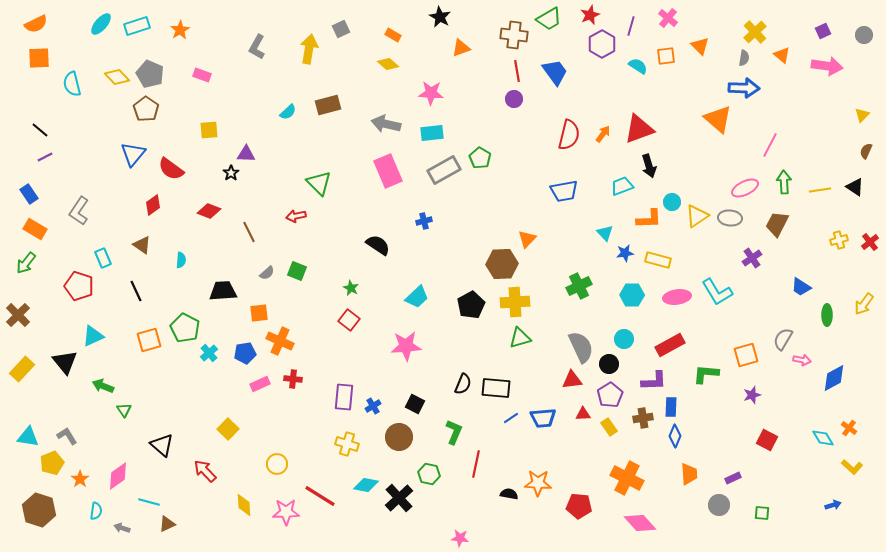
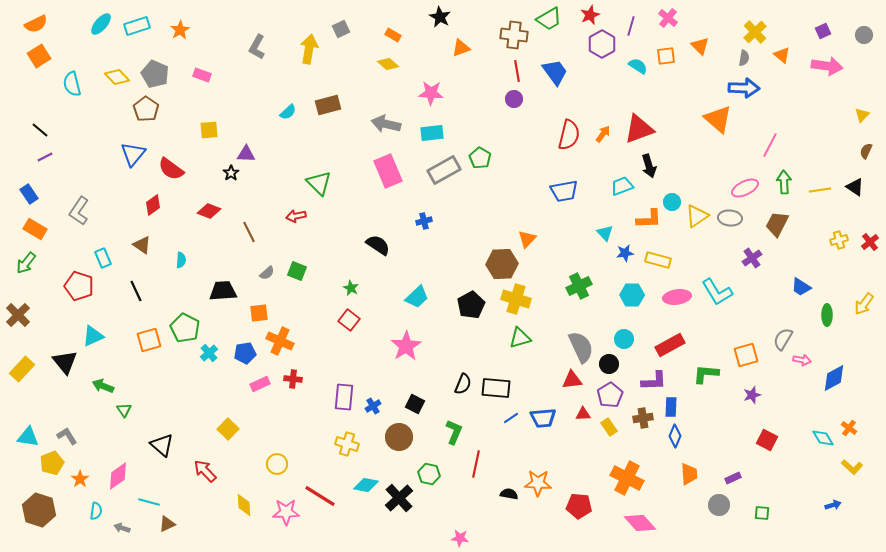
orange square at (39, 58): moved 2 px up; rotated 30 degrees counterclockwise
gray pentagon at (150, 74): moved 5 px right
yellow cross at (515, 302): moved 1 px right, 3 px up; rotated 20 degrees clockwise
pink star at (406, 346): rotated 28 degrees counterclockwise
